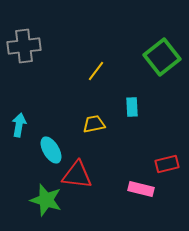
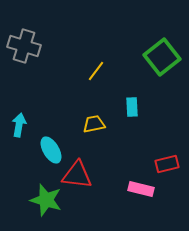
gray cross: rotated 24 degrees clockwise
